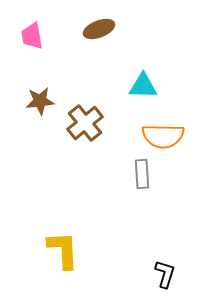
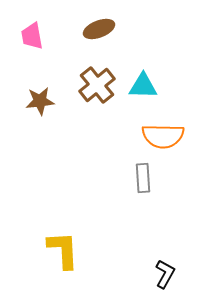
brown cross: moved 12 px right, 38 px up
gray rectangle: moved 1 px right, 4 px down
black L-shape: rotated 12 degrees clockwise
